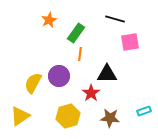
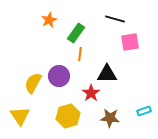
yellow triangle: rotated 30 degrees counterclockwise
